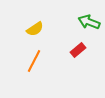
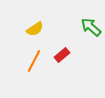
green arrow: moved 2 px right, 5 px down; rotated 20 degrees clockwise
red rectangle: moved 16 px left, 5 px down
